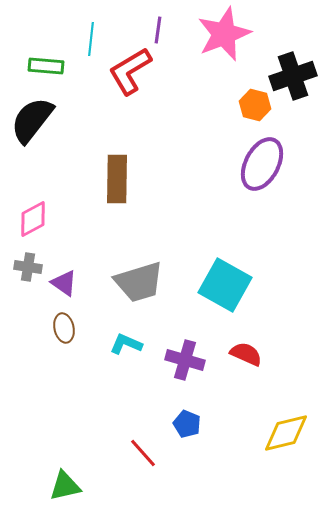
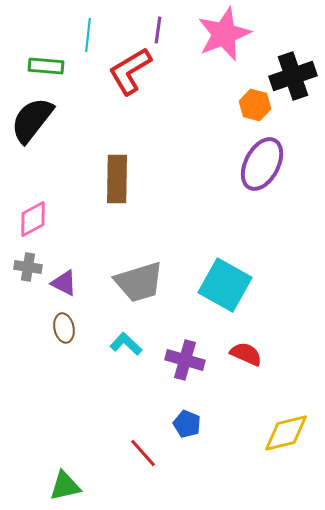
cyan line: moved 3 px left, 4 px up
purple triangle: rotated 8 degrees counterclockwise
cyan L-shape: rotated 20 degrees clockwise
